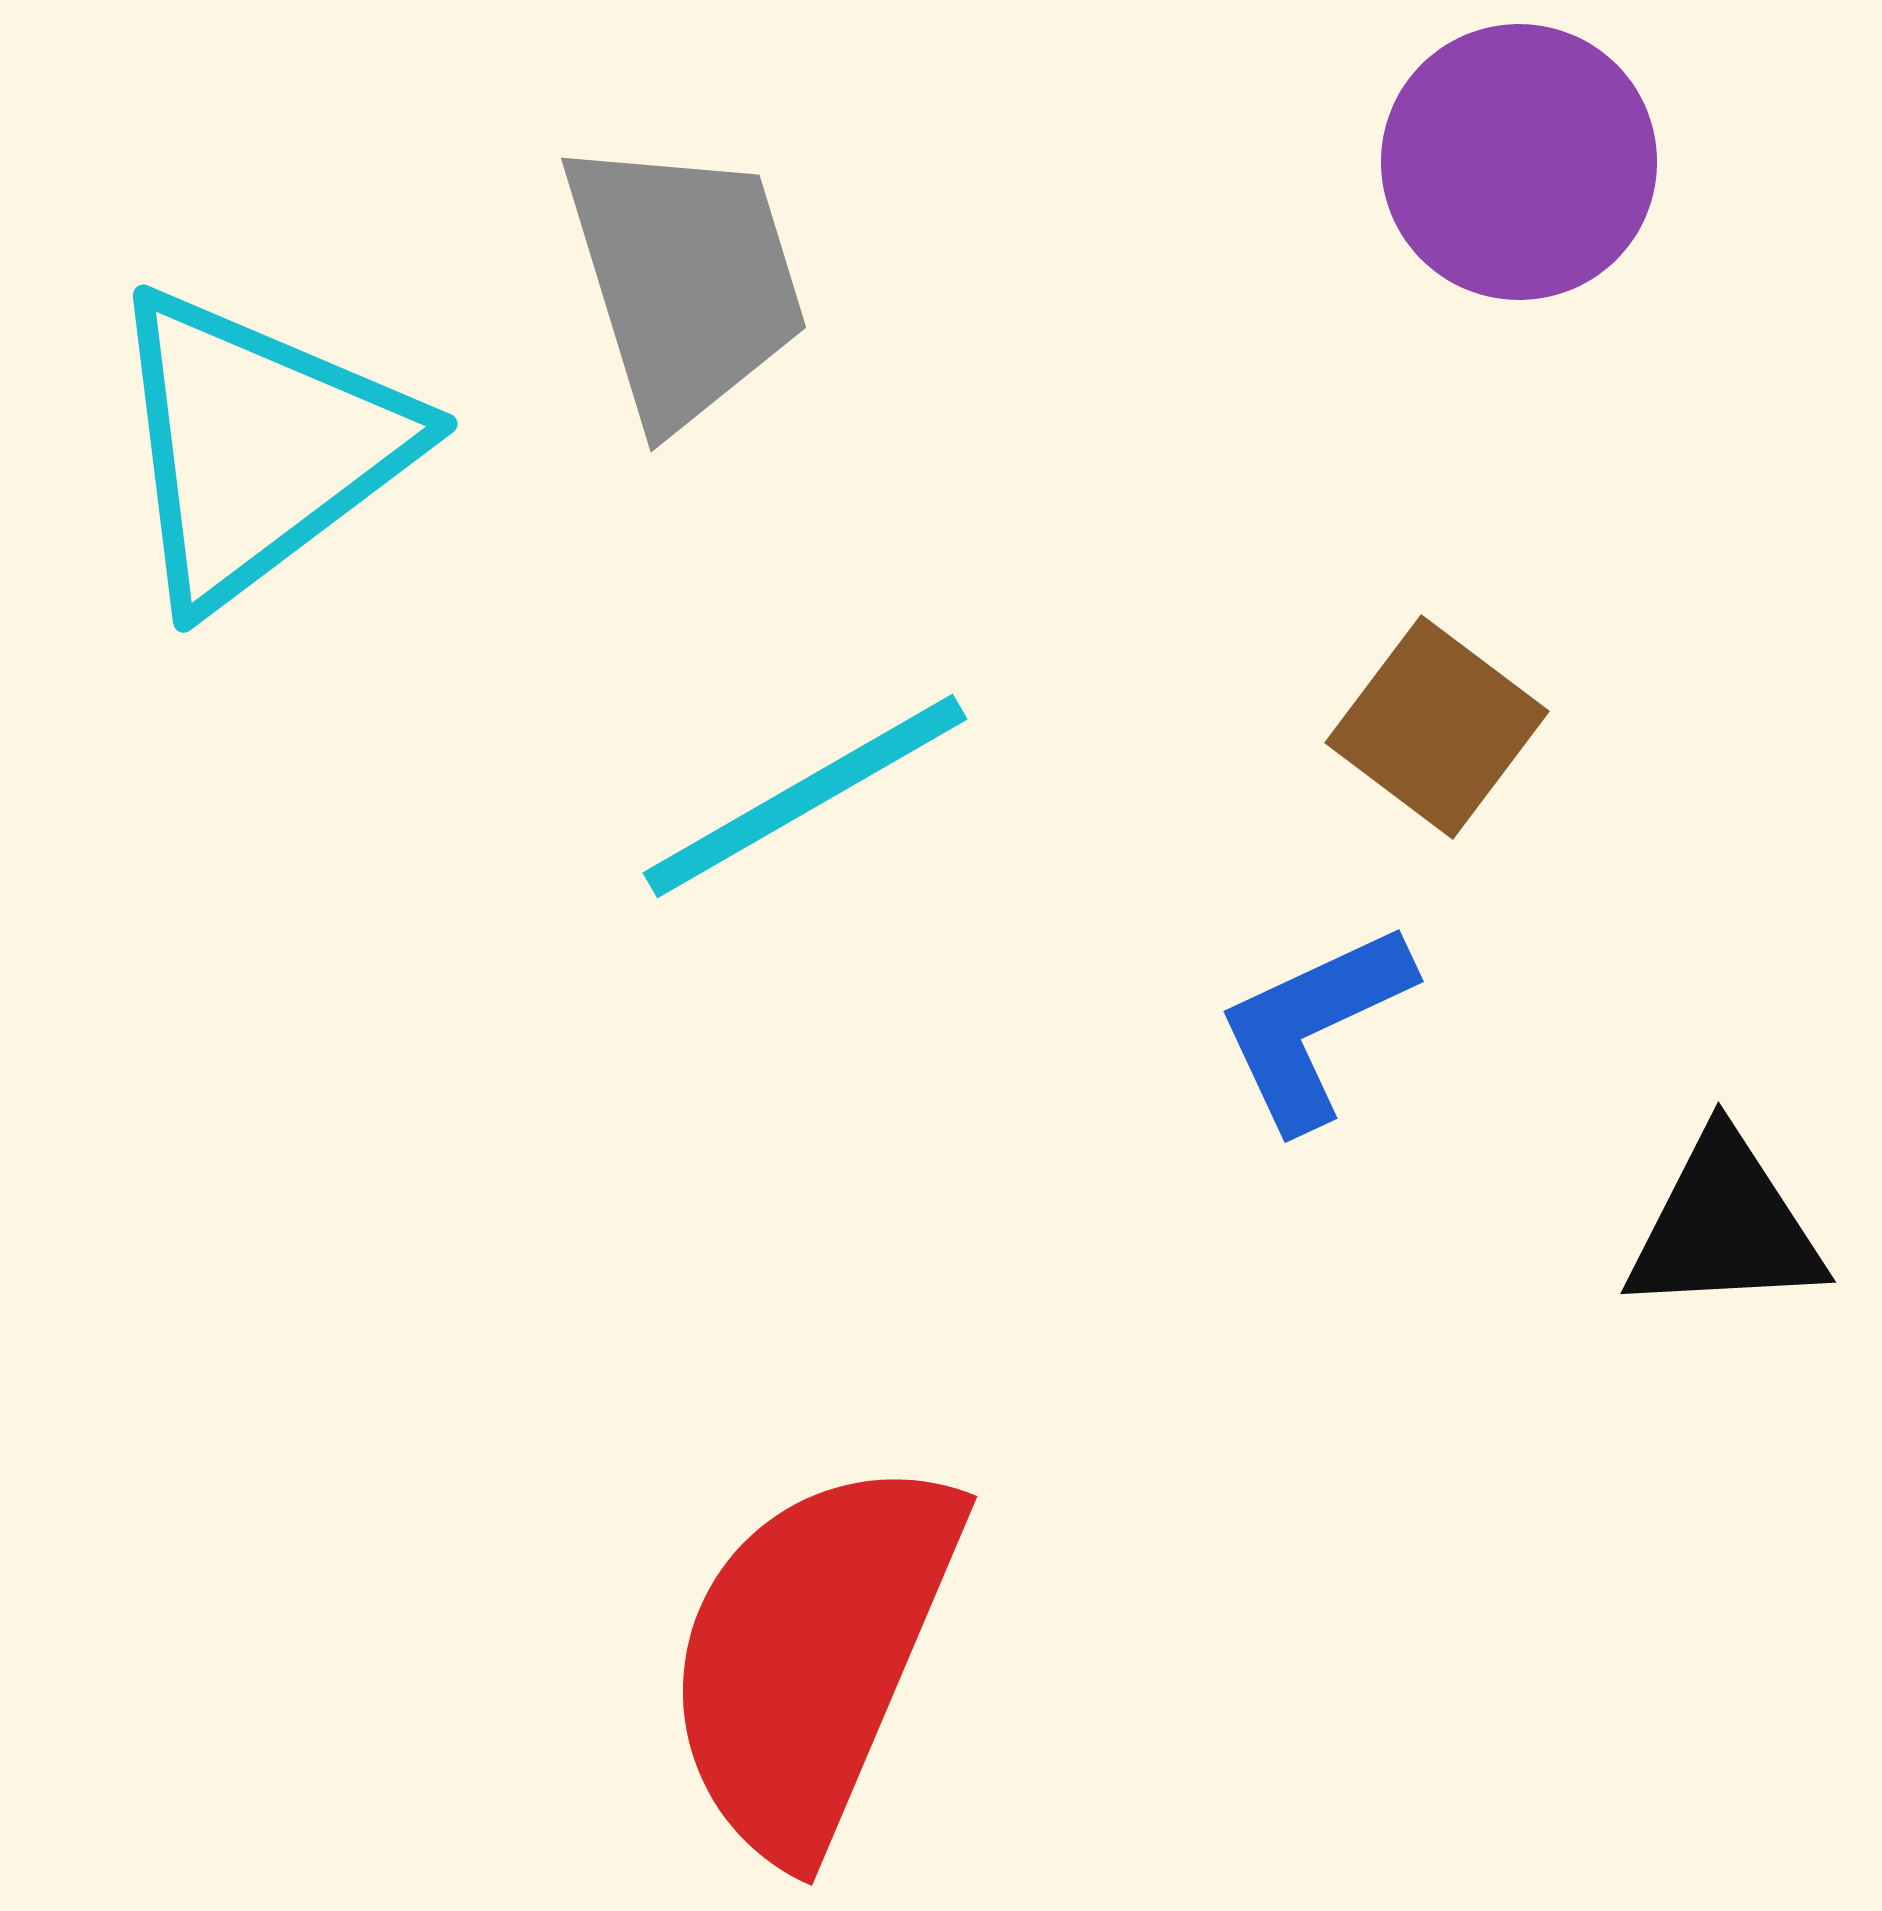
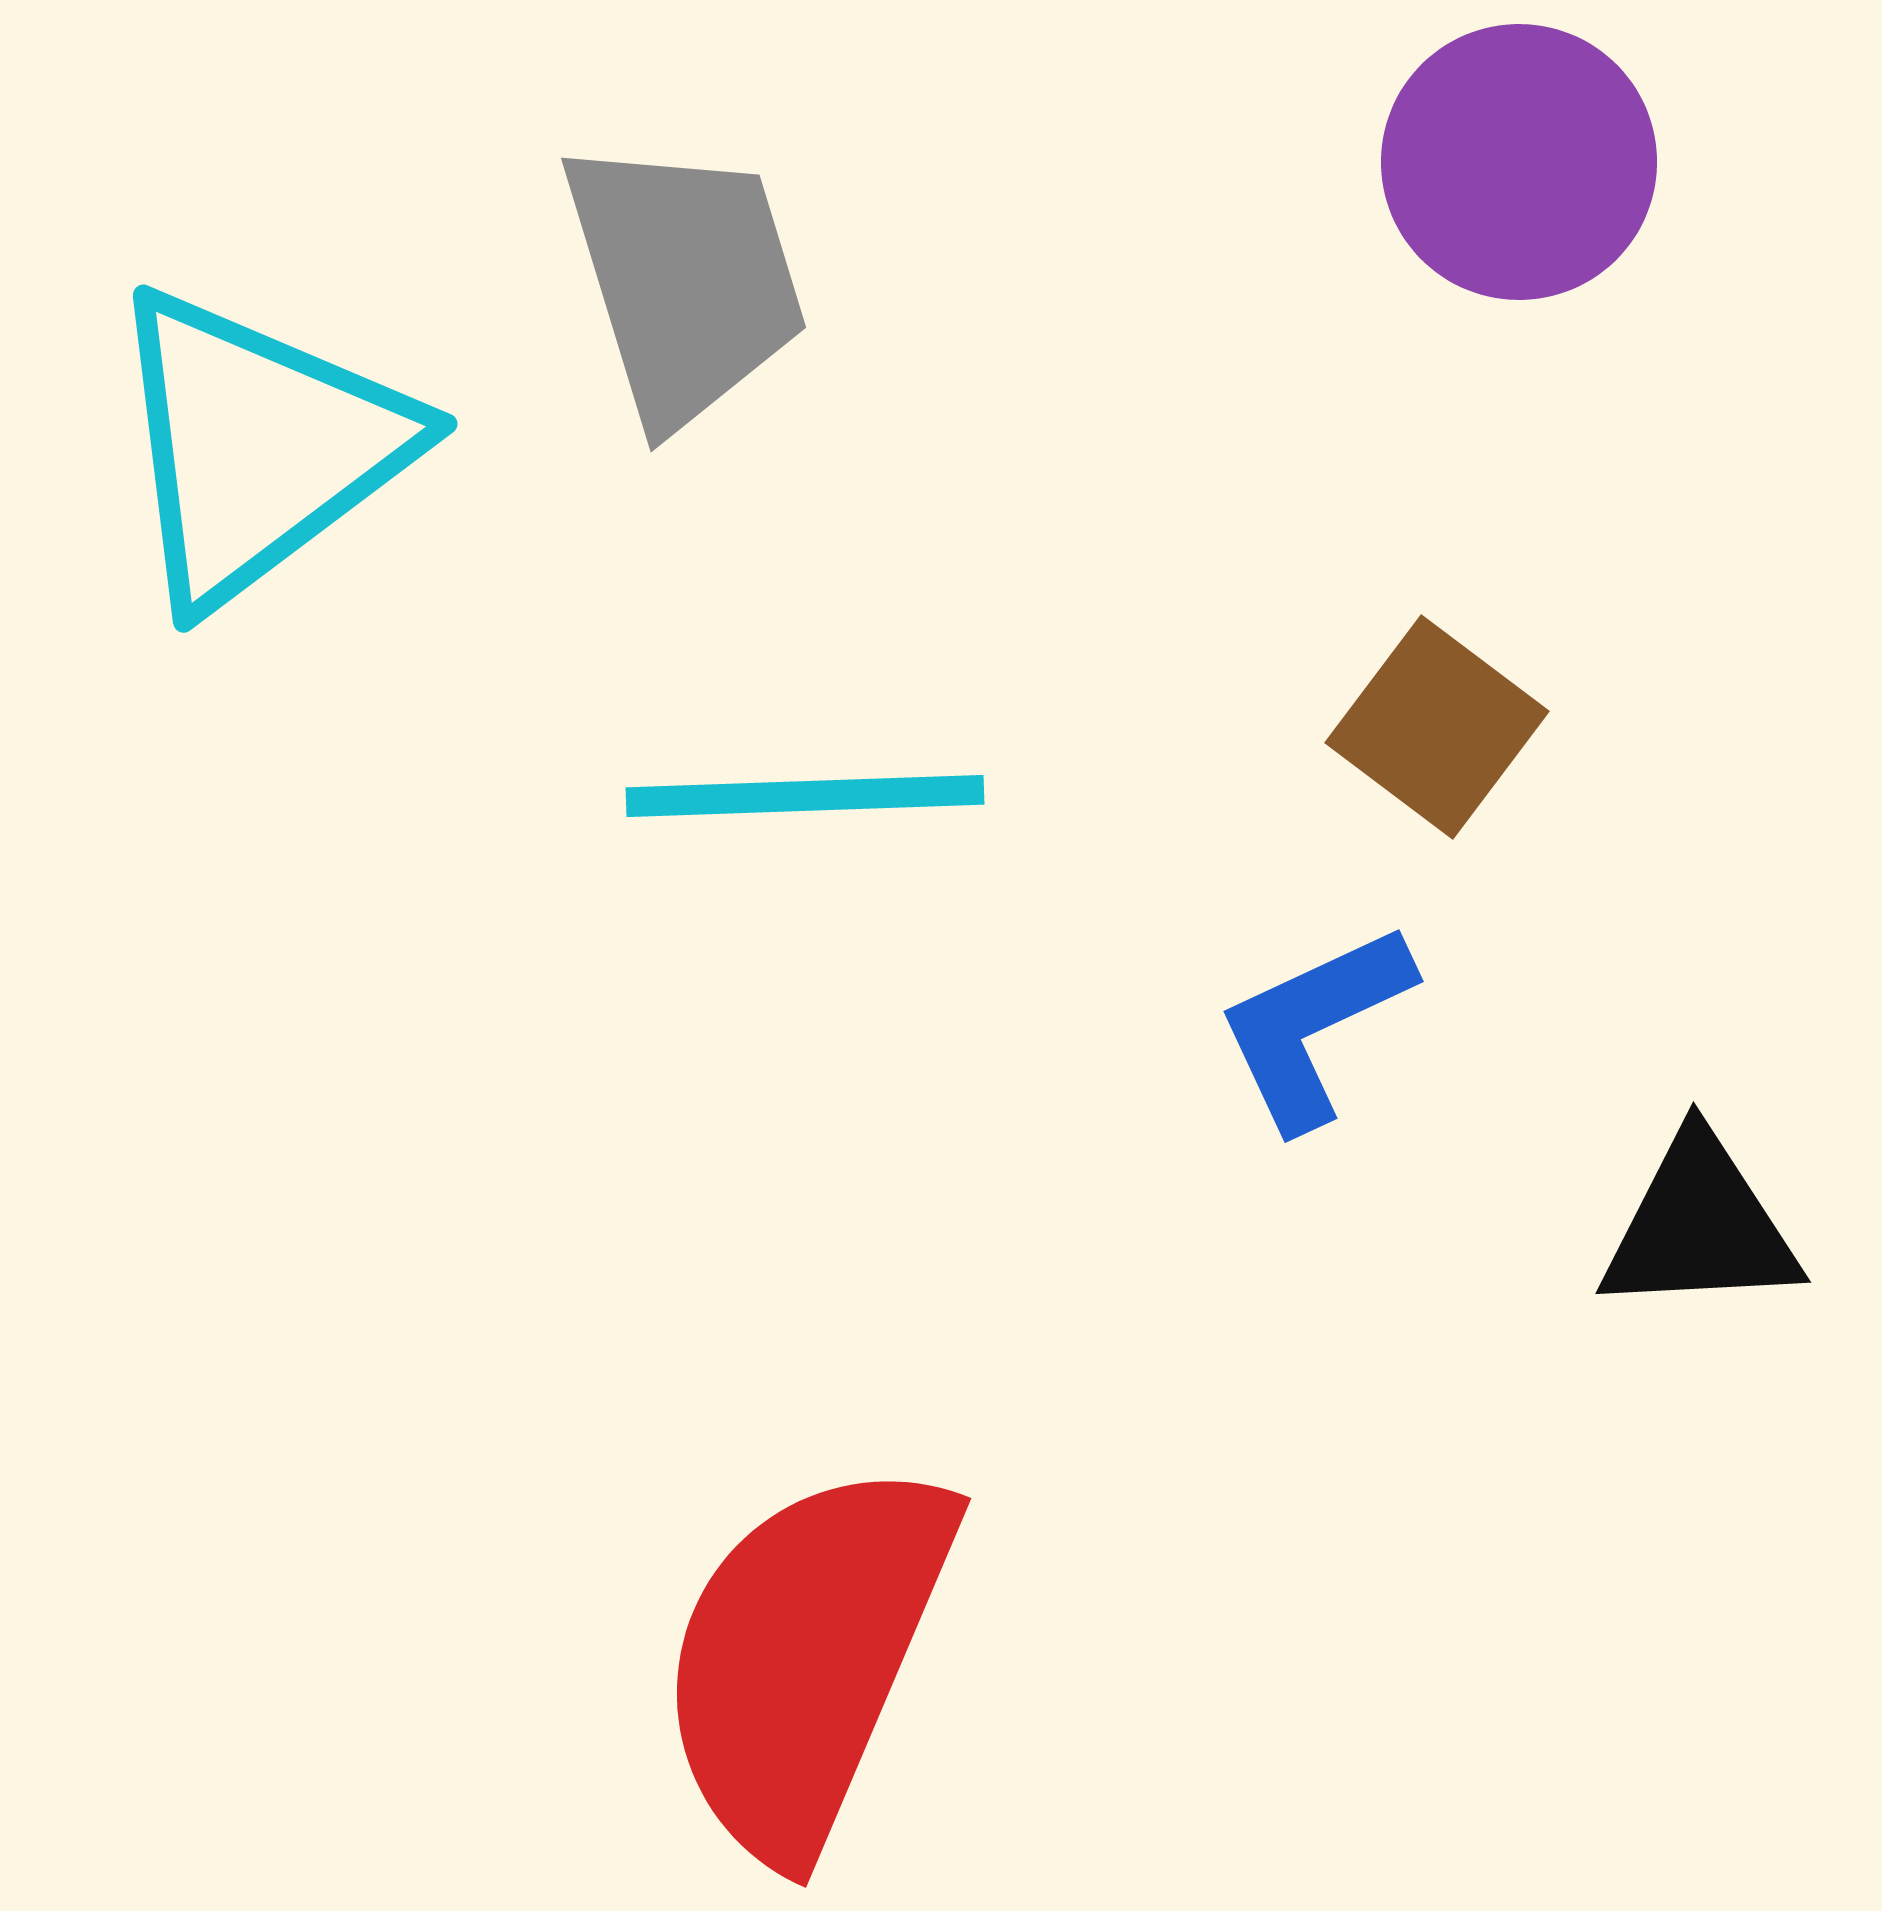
cyan line: rotated 28 degrees clockwise
black triangle: moved 25 px left
red semicircle: moved 6 px left, 2 px down
